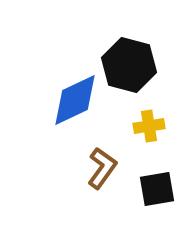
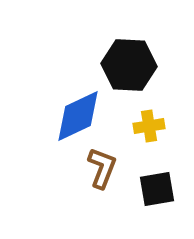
black hexagon: rotated 12 degrees counterclockwise
blue diamond: moved 3 px right, 16 px down
brown L-shape: rotated 15 degrees counterclockwise
